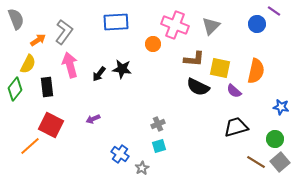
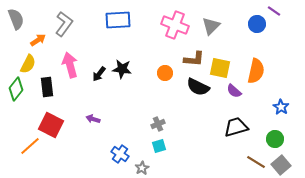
blue rectangle: moved 2 px right, 2 px up
gray L-shape: moved 8 px up
orange circle: moved 12 px right, 29 px down
green diamond: moved 1 px right
blue star: rotated 21 degrees clockwise
purple arrow: rotated 40 degrees clockwise
gray square: moved 1 px right, 3 px down
